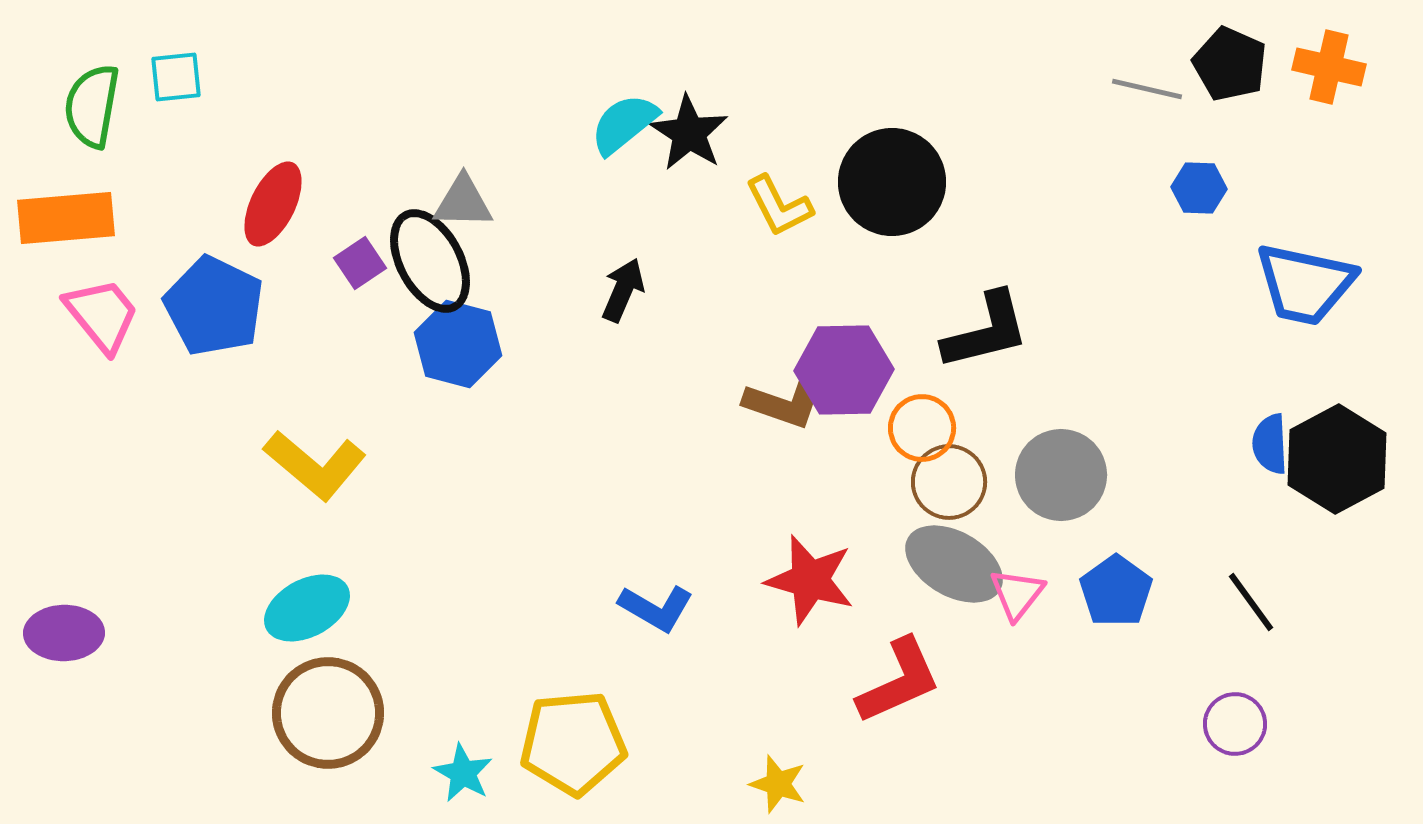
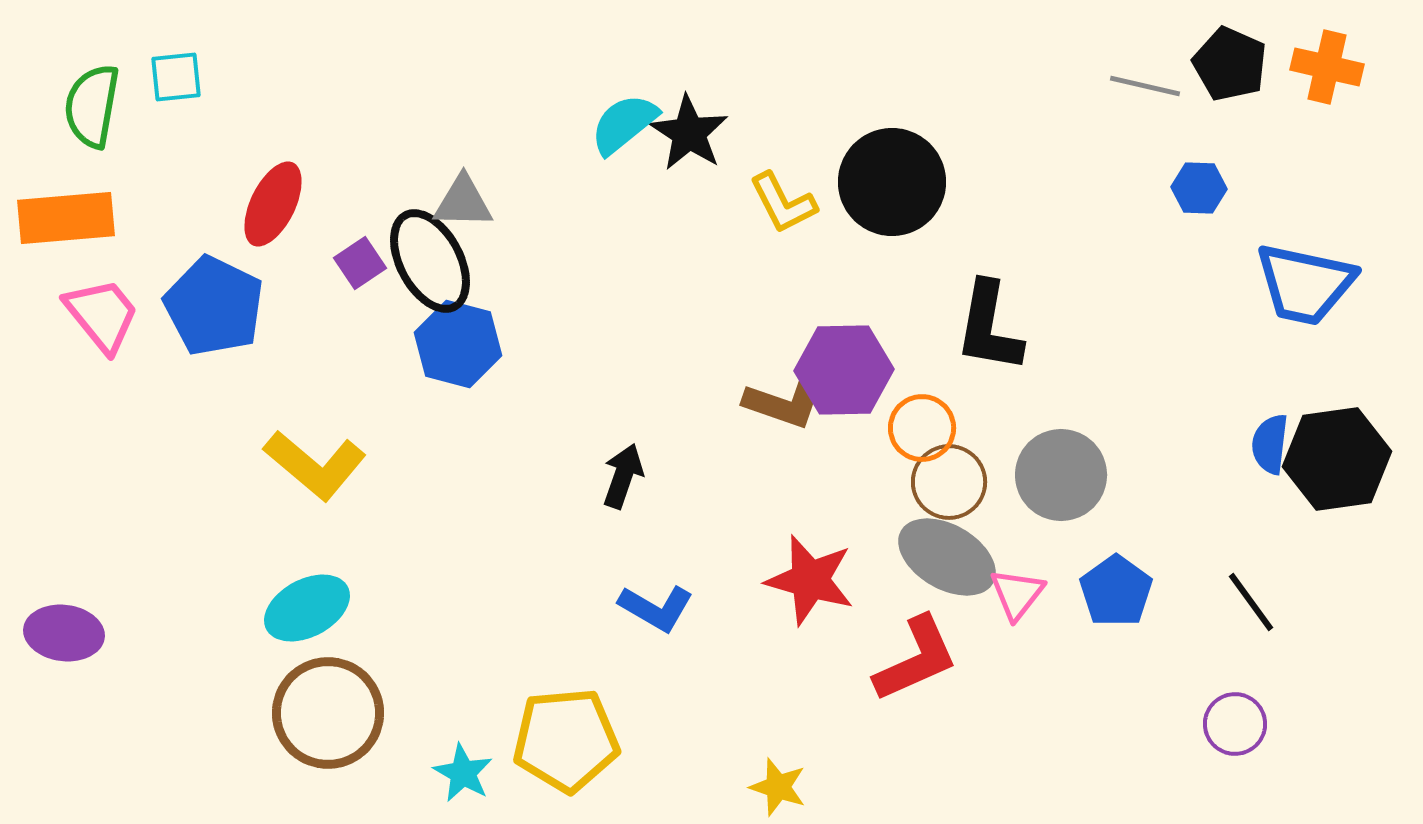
orange cross at (1329, 67): moved 2 px left
gray line at (1147, 89): moved 2 px left, 3 px up
yellow L-shape at (779, 206): moved 4 px right, 3 px up
black arrow at (623, 290): moved 186 px down; rotated 4 degrees counterclockwise
black L-shape at (986, 331): moved 3 px right, 4 px up; rotated 114 degrees clockwise
blue semicircle at (1270, 444): rotated 10 degrees clockwise
black hexagon at (1337, 459): rotated 20 degrees clockwise
gray ellipse at (954, 564): moved 7 px left, 7 px up
purple ellipse at (64, 633): rotated 8 degrees clockwise
red L-shape at (899, 681): moved 17 px right, 22 px up
yellow pentagon at (573, 743): moved 7 px left, 3 px up
yellow star at (778, 784): moved 3 px down
